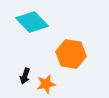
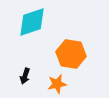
cyan diamond: rotated 64 degrees counterclockwise
orange star: moved 11 px right
